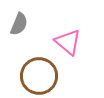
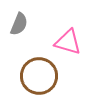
pink triangle: rotated 24 degrees counterclockwise
